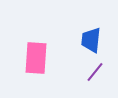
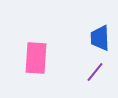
blue trapezoid: moved 9 px right, 2 px up; rotated 8 degrees counterclockwise
